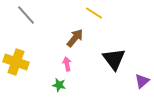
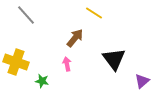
green star: moved 17 px left, 4 px up
